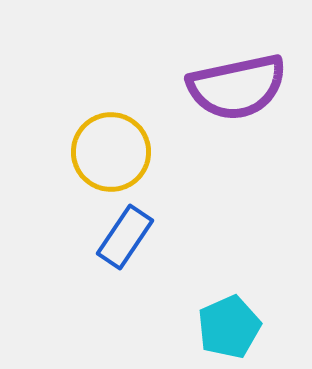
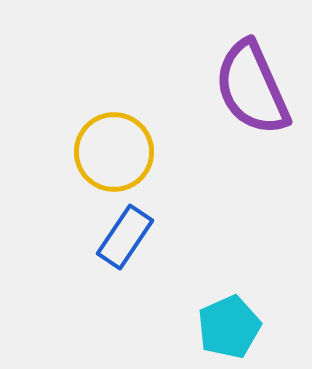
purple semicircle: moved 15 px right, 1 px down; rotated 78 degrees clockwise
yellow circle: moved 3 px right
